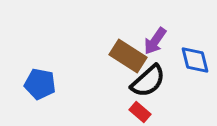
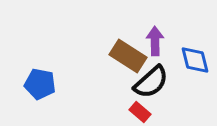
purple arrow: rotated 144 degrees clockwise
black semicircle: moved 3 px right, 1 px down
